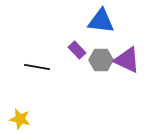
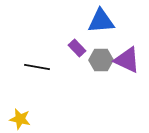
blue triangle: rotated 12 degrees counterclockwise
purple rectangle: moved 2 px up
